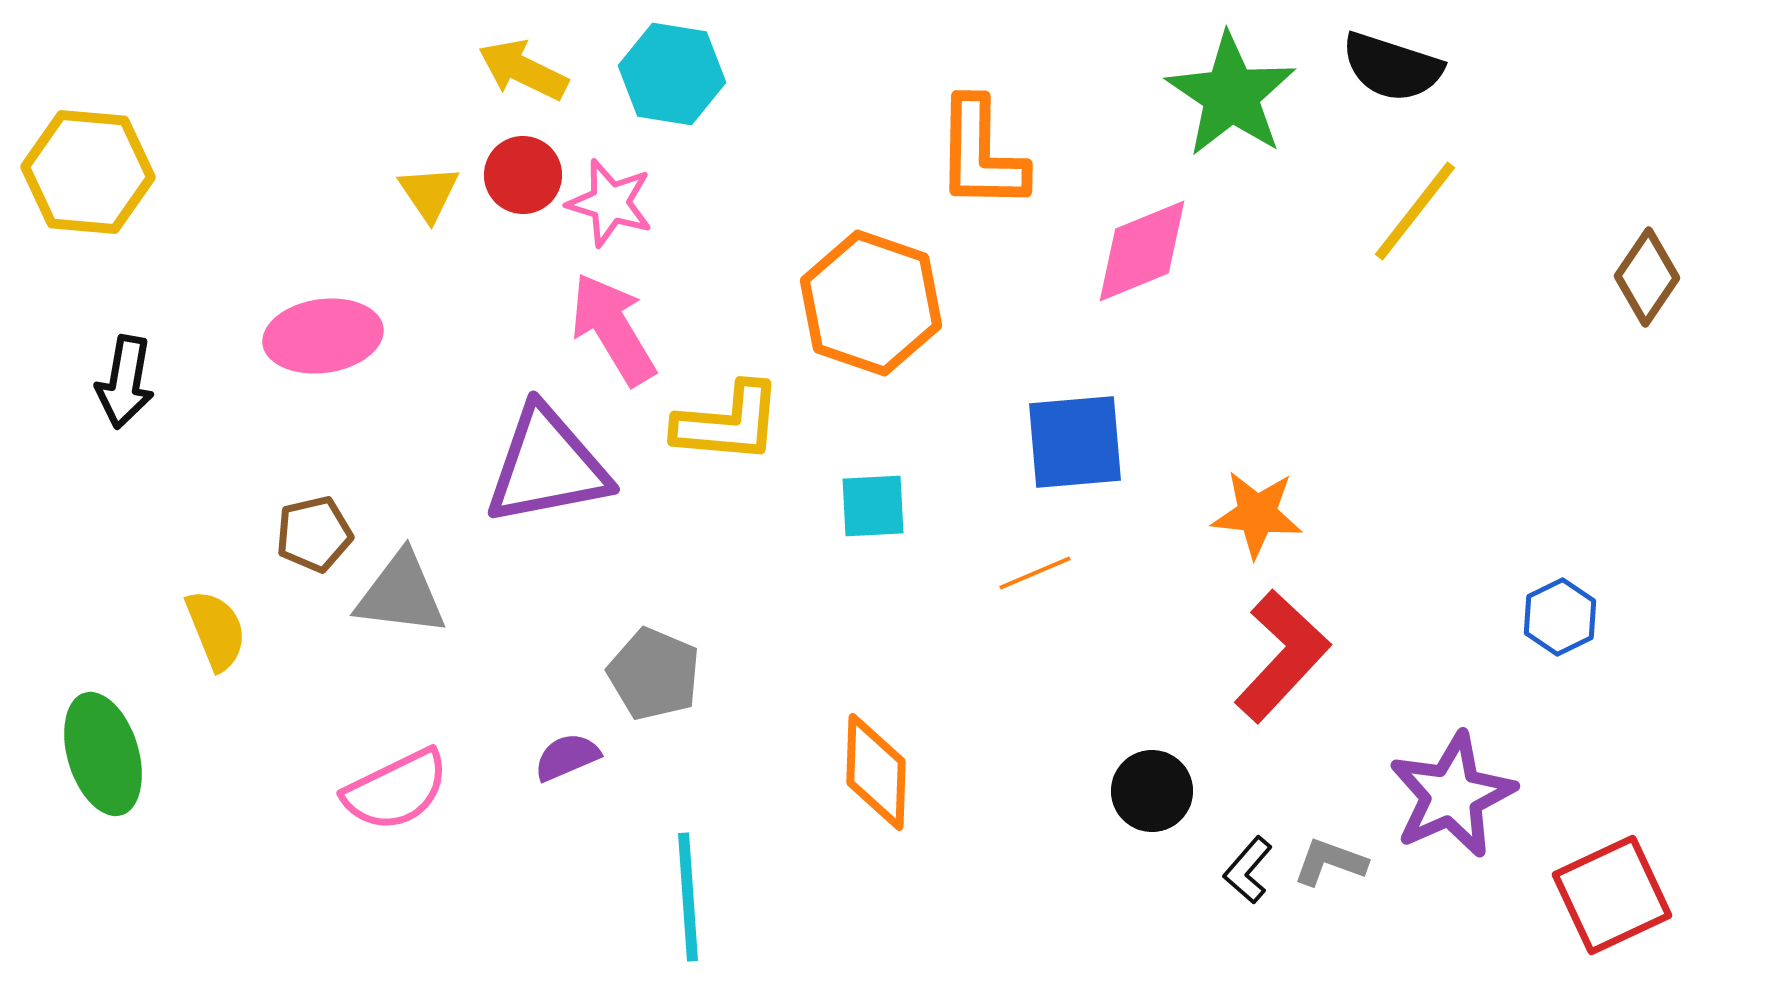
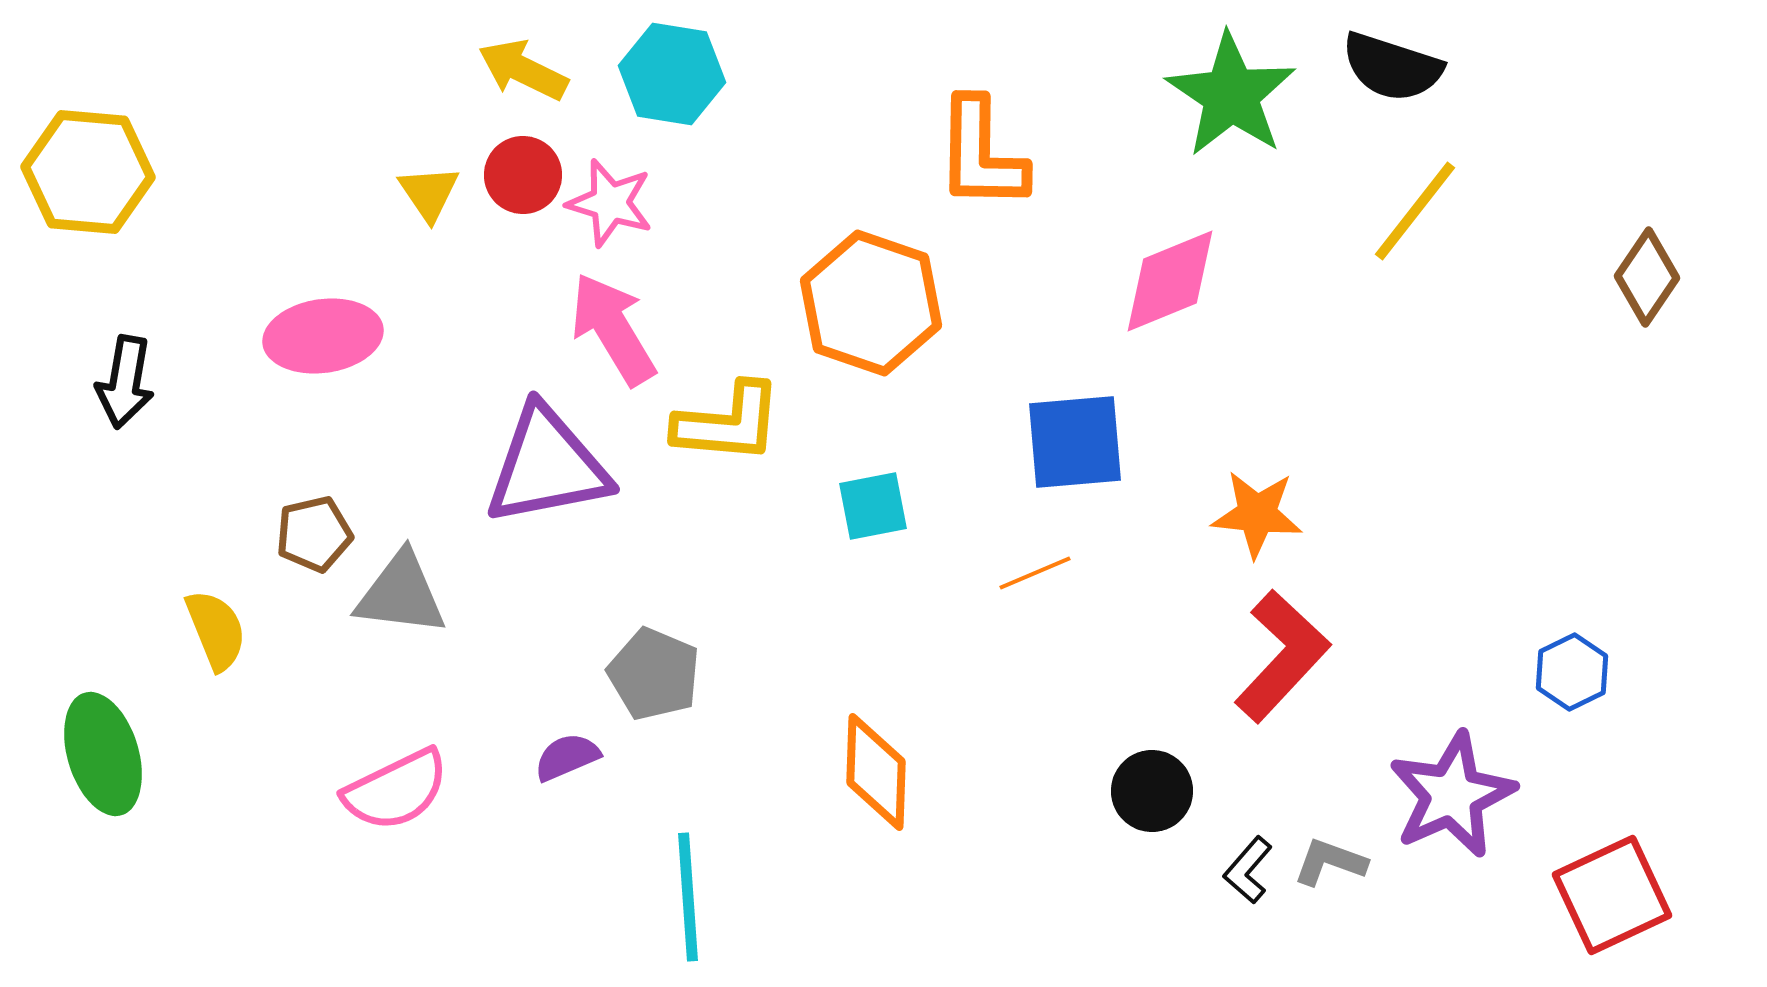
pink diamond: moved 28 px right, 30 px down
cyan square: rotated 8 degrees counterclockwise
blue hexagon: moved 12 px right, 55 px down
